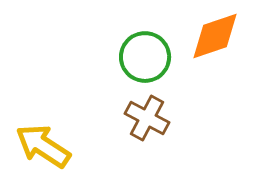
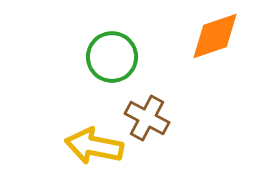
green circle: moved 33 px left
yellow arrow: moved 51 px right; rotated 22 degrees counterclockwise
